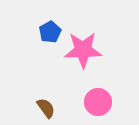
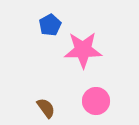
blue pentagon: moved 7 px up
pink circle: moved 2 px left, 1 px up
